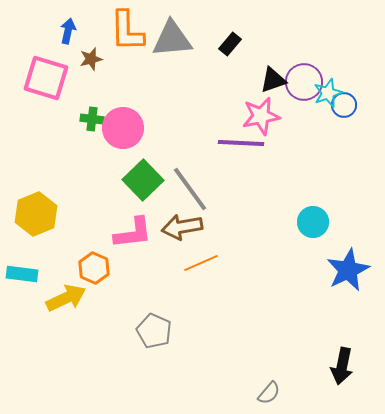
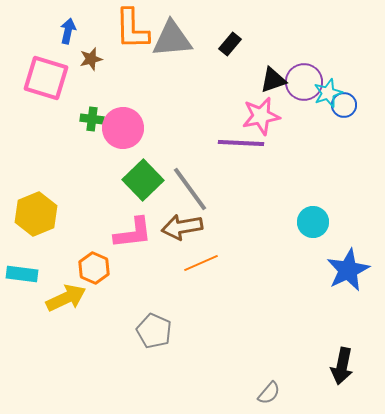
orange L-shape: moved 5 px right, 2 px up
